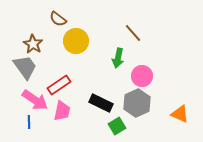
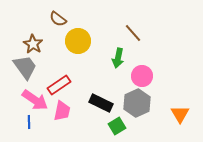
yellow circle: moved 2 px right
orange triangle: rotated 36 degrees clockwise
